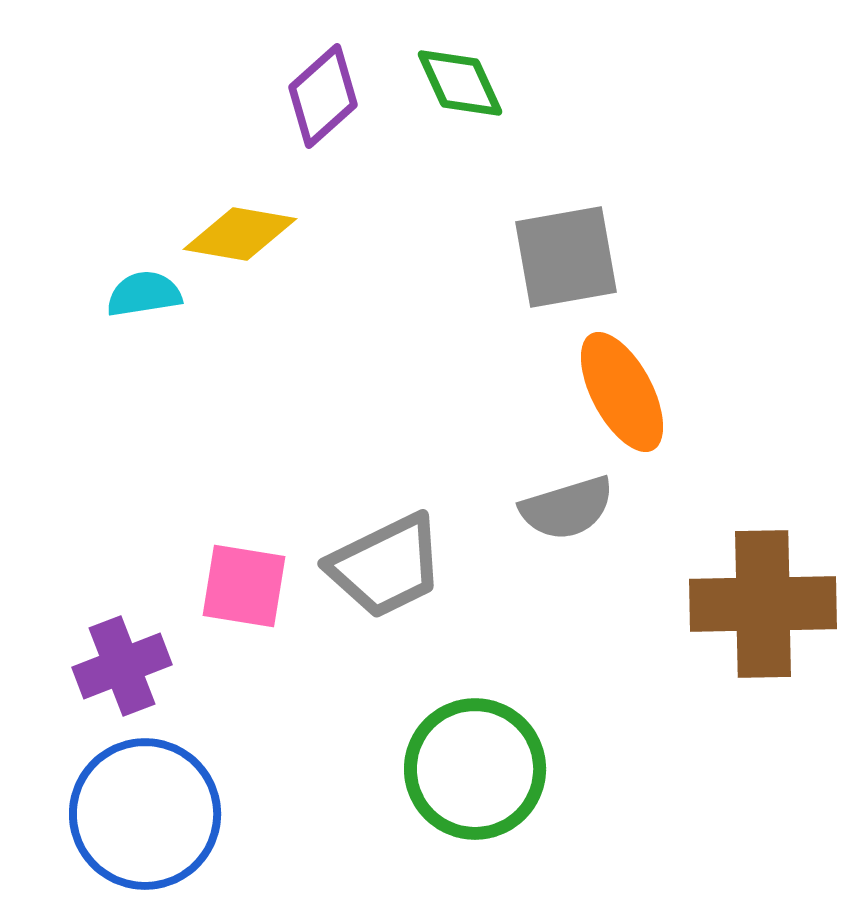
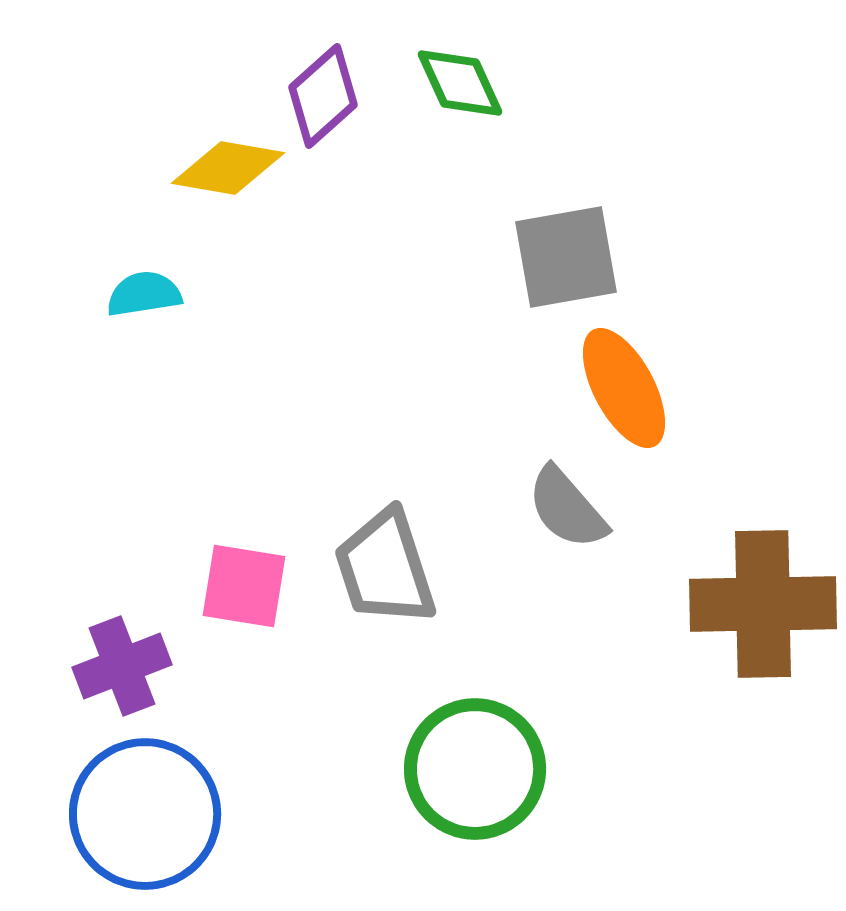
yellow diamond: moved 12 px left, 66 px up
orange ellipse: moved 2 px right, 4 px up
gray semicircle: rotated 66 degrees clockwise
gray trapezoid: moved 1 px left, 2 px down; rotated 98 degrees clockwise
